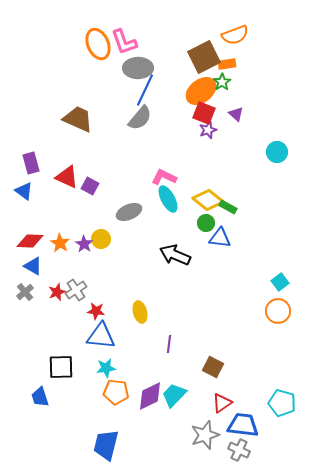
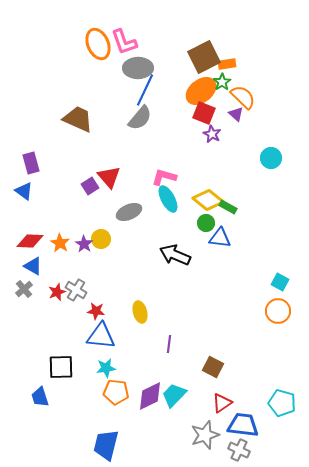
orange semicircle at (235, 35): moved 8 px right, 62 px down; rotated 116 degrees counterclockwise
purple star at (208, 130): moved 4 px right, 4 px down; rotated 24 degrees counterclockwise
cyan circle at (277, 152): moved 6 px left, 6 px down
red triangle at (67, 177): moved 42 px right; rotated 25 degrees clockwise
pink L-shape at (164, 177): rotated 10 degrees counterclockwise
purple square at (90, 186): rotated 30 degrees clockwise
cyan square at (280, 282): rotated 24 degrees counterclockwise
gray cross at (76, 290): rotated 25 degrees counterclockwise
gray cross at (25, 292): moved 1 px left, 3 px up
